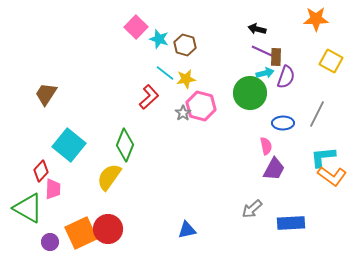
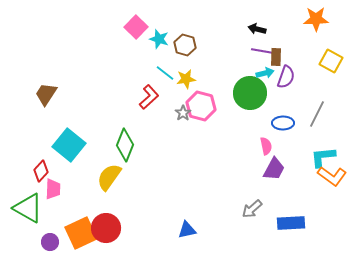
purple line: rotated 15 degrees counterclockwise
red circle: moved 2 px left, 1 px up
